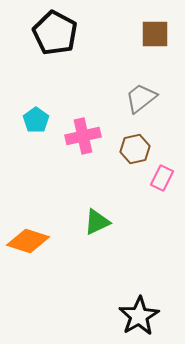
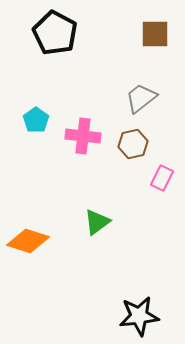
pink cross: rotated 20 degrees clockwise
brown hexagon: moved 2 px left, 5 px up
green triangle: rotated 12 degrees counterclockwise
black star: rotated 24 degrees clockwise
